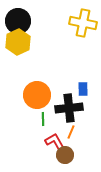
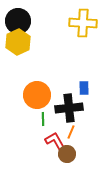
yellow cross: rotated 8 degrees counterclockwise
blue rectangle: moved 1 px right, 1 px up
red L-shape: moved 1 px up
brown circle: moved 2 px right, 1 px up
